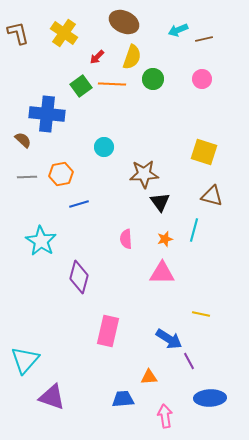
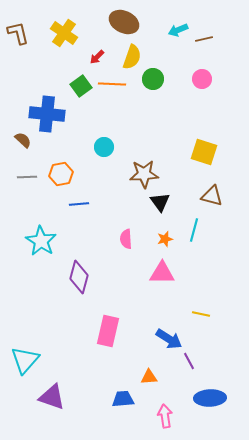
blue line: rotated 12 degrees clockwise
